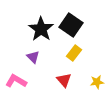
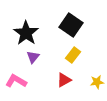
black star: moved 15 px left, 4 px down
yellow rectangle: moved 1 px left, 2 px down
purple triangle: rotated 24 degrees clockwise
red triangle: rotated 42 degrees clockwise
